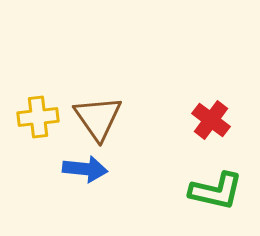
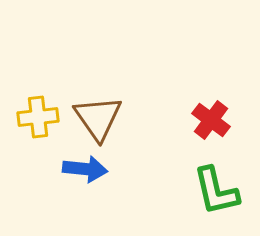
green L-shape: rotated 64 degrees clockwise
